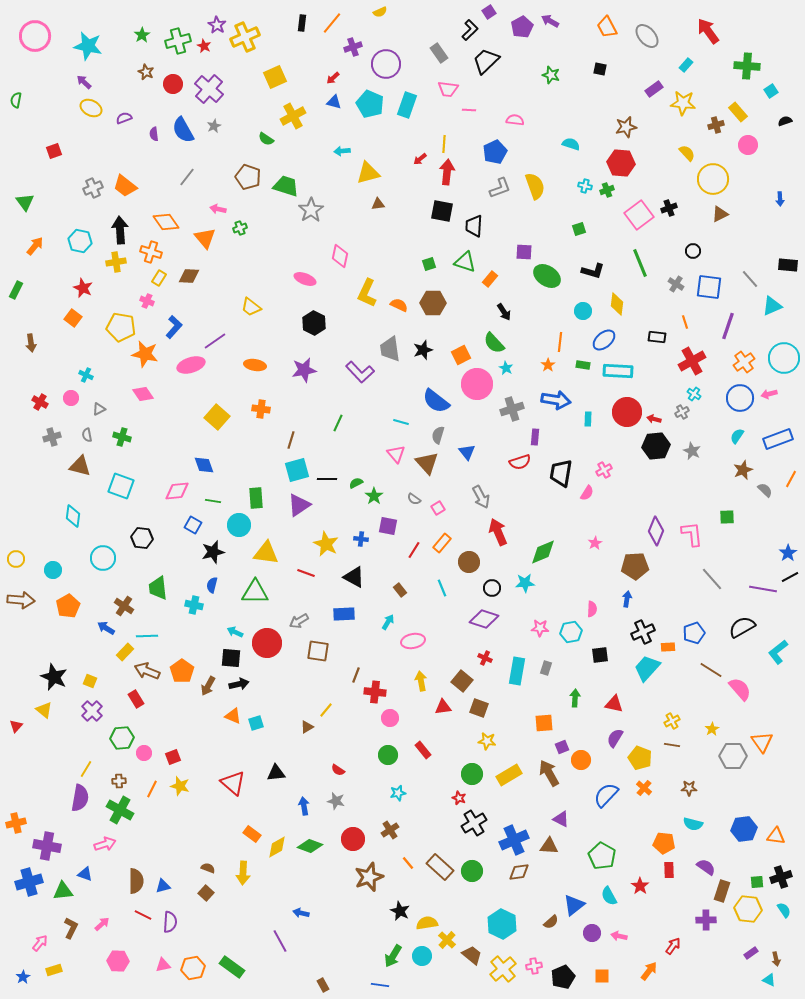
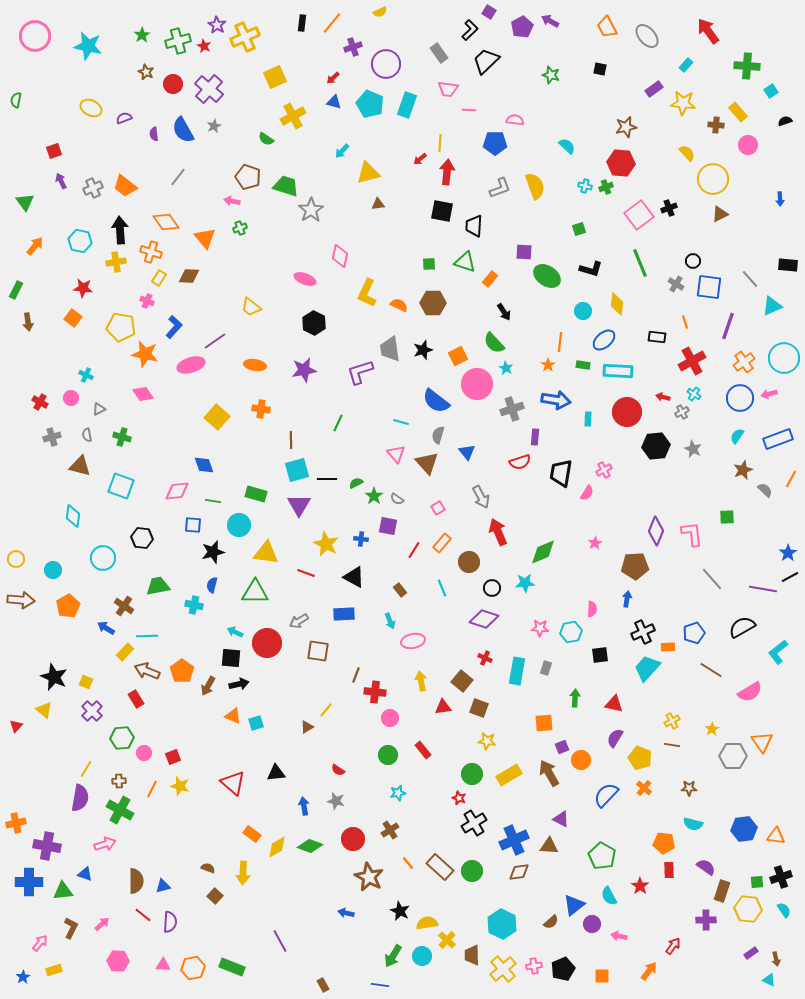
purple square at (489, 12): rotated 24 degrees counterclockwise
purple arrow at (84, 82): moved 23 px left, 99 px down; rotated 21 degrees clockwise
brown cross at (716, 125): rotated 21 degrees clockwise
yellow line at (444, 144): moved 4 px left, 1 px up
cyan semicircle at (571, 144): moved 4 px left, 2 px down; rotated 24 degrees clockwise
cyan arrow at (342, 151): rotated 42 degrees counterclockwise
blue pentagon at (495, 152): moved 9 px up; rotated 25 degrees clockwise
gray line at (187, 177): moved 9 px left
green cross at (607, 190): moved 1 px left, 3 px up
pink arrow at (218, 209): moved 14 px right, 8 px up
black circle at (693, 251): moved 10 px down
green square at (429, 264): rotated 16 degrees clockwise
black L-shape at (593, 271): moved 2 px left, 2 px up
red star at (83, 288): rotated 18 degrees counterclockwise
brown arrow at (31, 343): moved 3 px left, 21 px up
orange square at (461, 355): moved 3 px left, 1 px down
purple L-shape at (360, 372): rotated 116 degrees clockwise
red arrow at (654, 419): moved 9 px right, 22 px up
brown line at (291, 440): rotated 18 degrees counterclockwise
gray star at (692, 451): moved 1 px right, 2 px up
green rectangle at (256, 498): moved 4 px up; rotated 70 degrees counterclockwise
gray semicircle at (414, 499): moved 17 px left
purple triangle at (299, 505): rotated 25 degrees counterclockwise
blue square at (193, 525): rotated 24 degrees counterclockwise
green trapezoid at (158, 588): moved 2 px up; rotated 85 degrees clockwise
cyan arrow at (388, 622): moved 2 px right, 1 px up; rotated 126 degrees clockwise
yellow square at (90, 681): moved 4 px left, 1 px down
pink semicircle at (740, 689): moved 10 px right, 3 px down; rotated 100 degrees clockwise
brown star at (369, 877): rotated 24 degrees counterclockwise
blue cross at (29, 882): rotated 16 degrees clockwise
brown square at (206, 893): moved 9 px right, 3 px down
blue arrow at (301, 913): moved 45 px right
red line at (143, 915): rotated 12 degrees clockwise
purple circle at (592, 933): moved 9 px up
brown trapezoid at (472, 955): rotated 130 degrees counterclockwise
pink triangle at (163, 965): rotated 14 degrees clockwise
green rectangle at (232, 967): rotated 15 degrees counterclockwise
black pentagon at (563, 977): moved 8 px up
